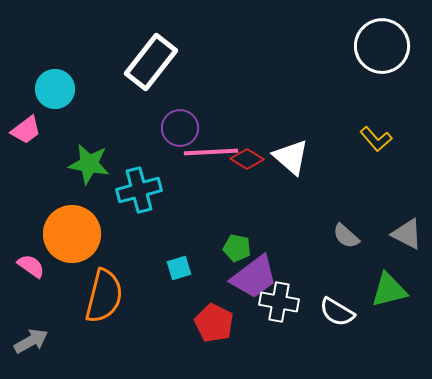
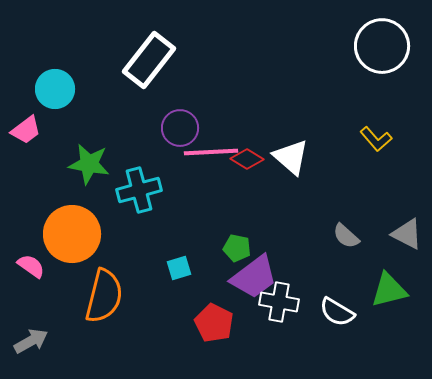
white rectangle: moved 2 px left, 2 px up
